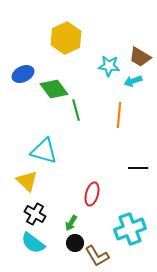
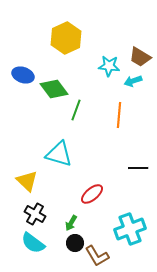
blue ellipse: moved 1 px down; rotated 45 degrees clockwise
green line: rotated 35 degrees clockwise
cyan triangle: moved 15 px right, 3 px down
red ellipse: rotated 35 degrees clockwise
